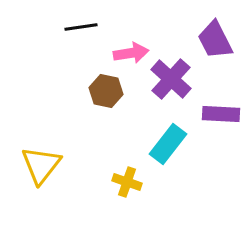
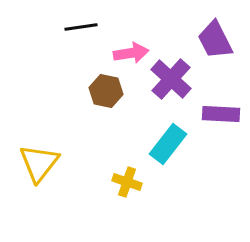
yellow triangle: moved 2 px left, 2 px up
